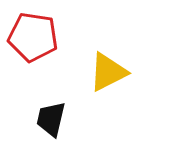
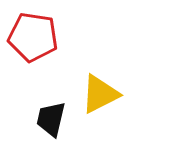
yellow triangle: moved 8 px left, 22 px down
